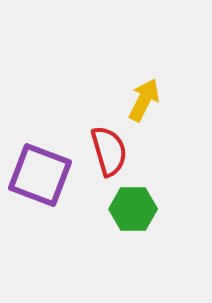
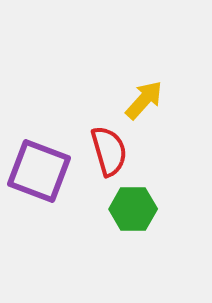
yellow arrow: rotated 15 degrees clockwise
purple square: moved 1 px left, 4 px up
